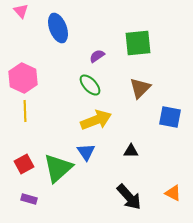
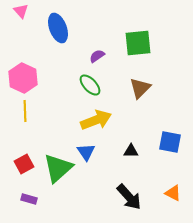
blue square: moved 25 px down
